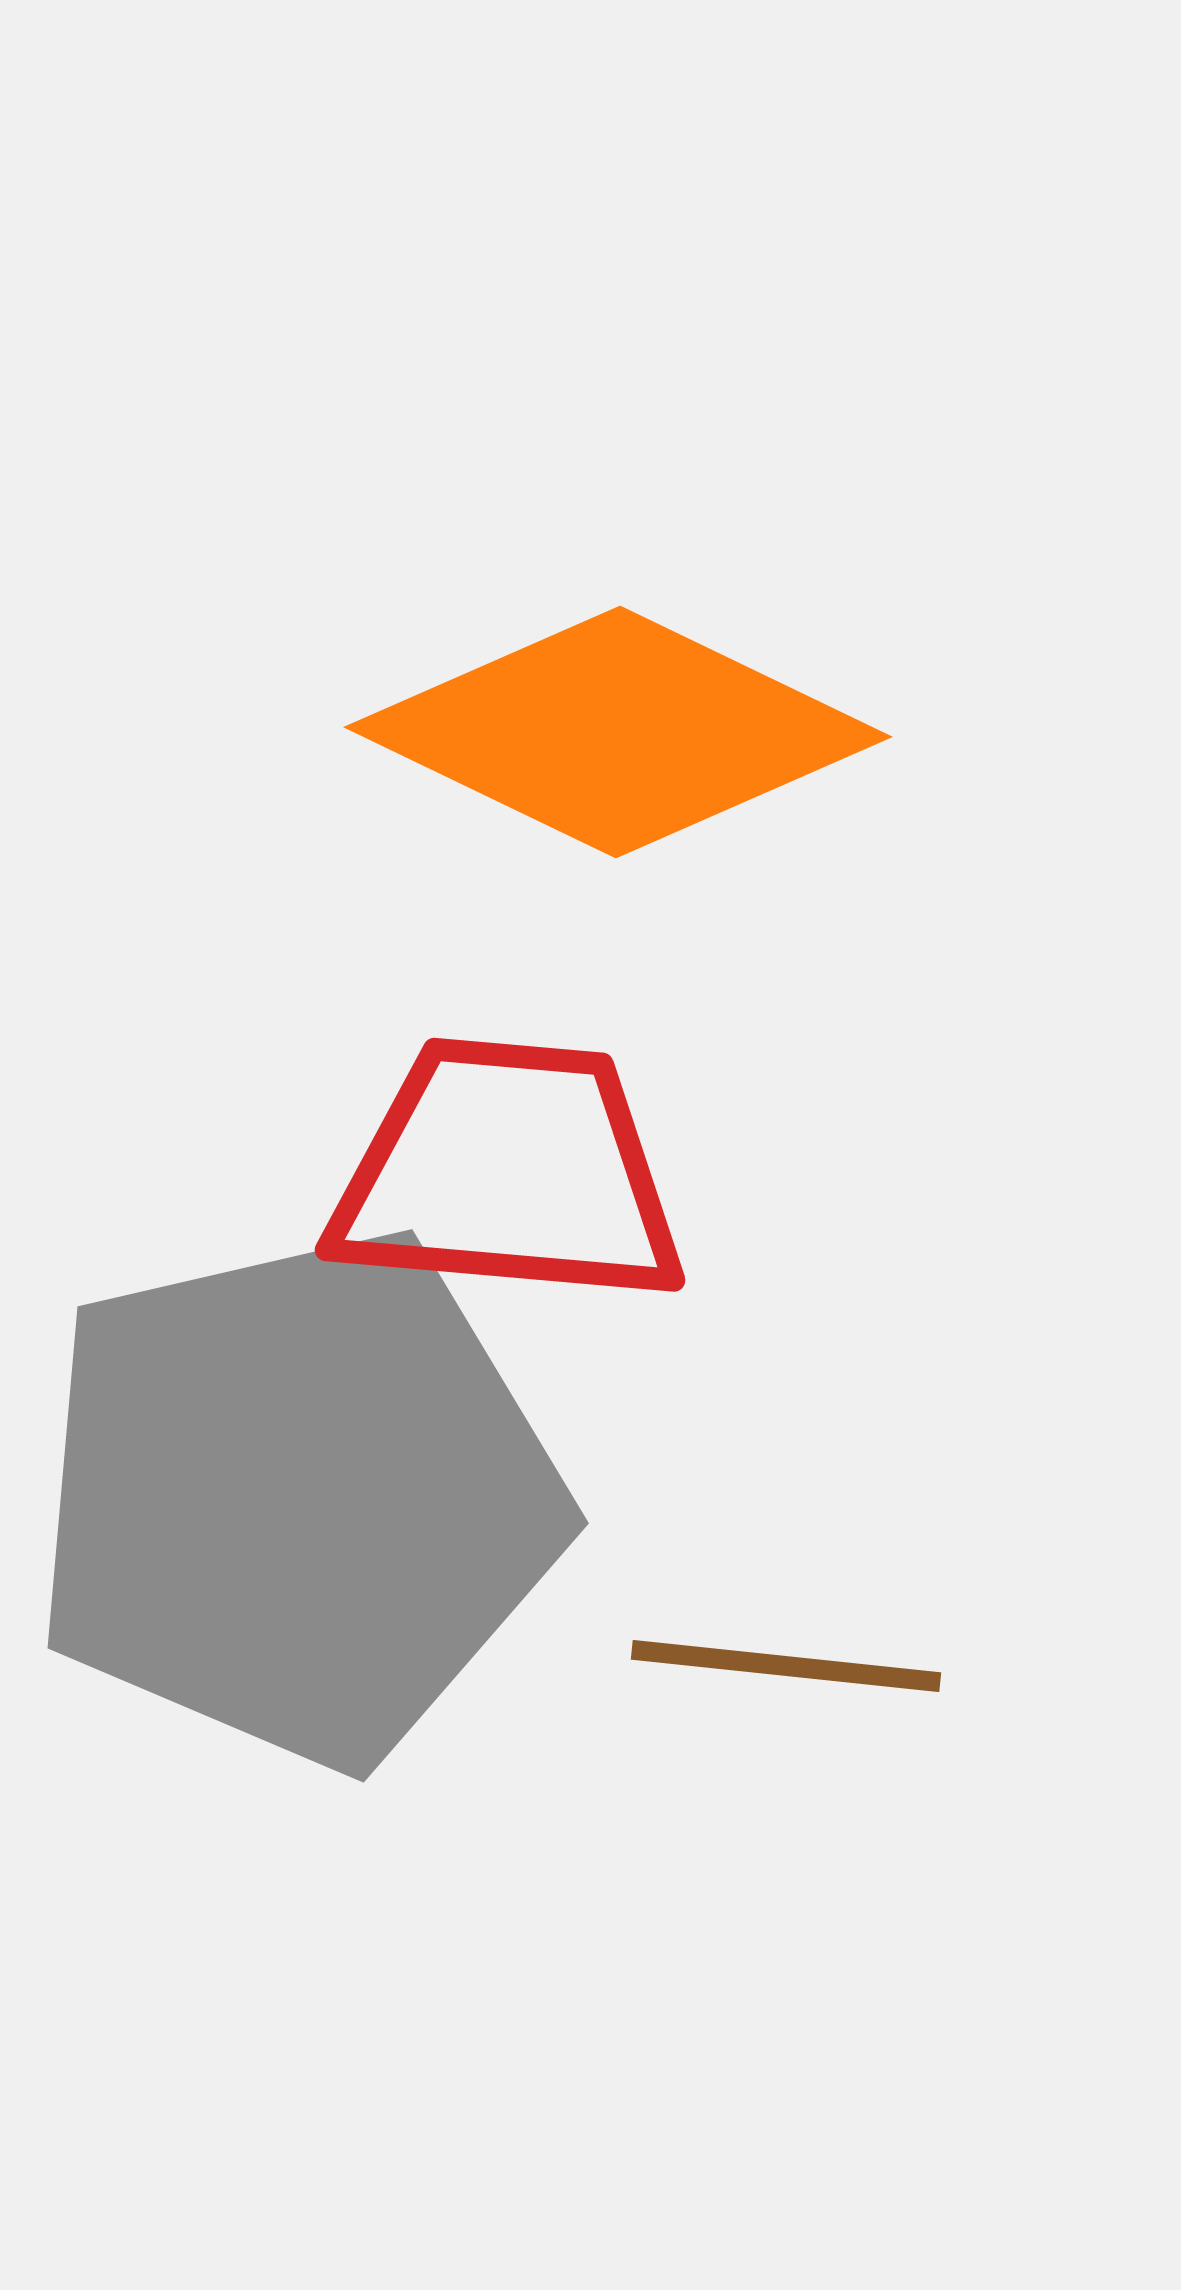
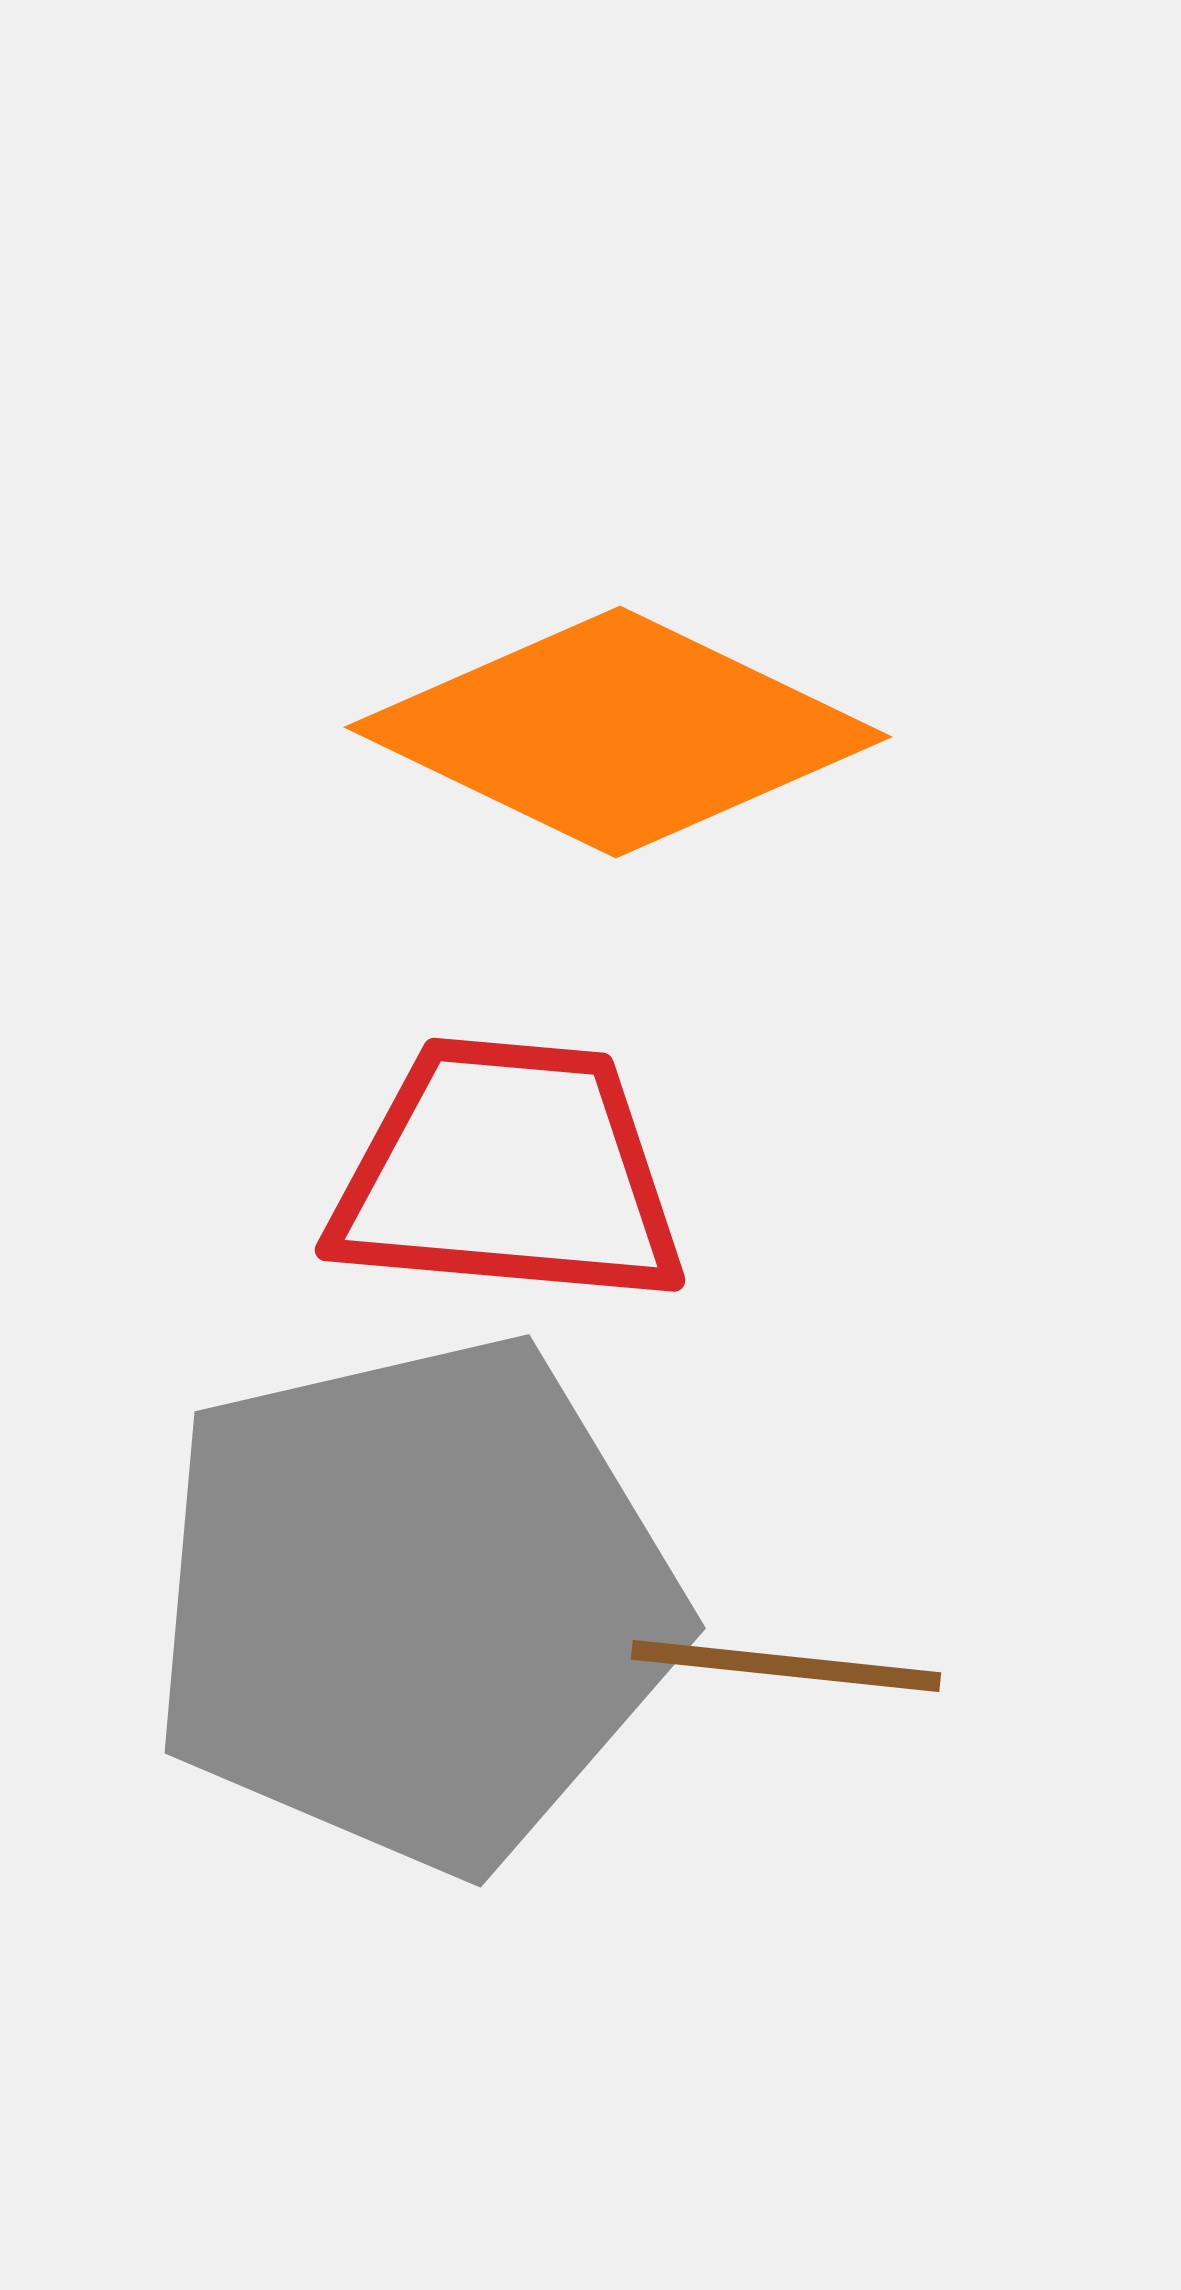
gray pentagon: moved 117 px right, 105 px down
